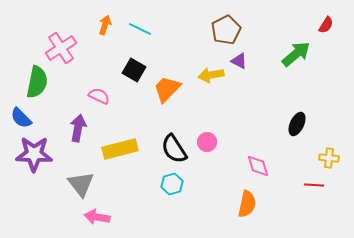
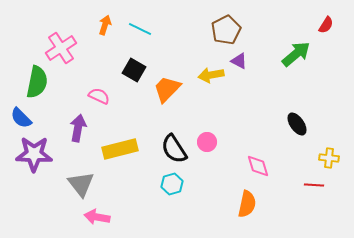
black ellipse: rotated 60 degrees counterclockwise
